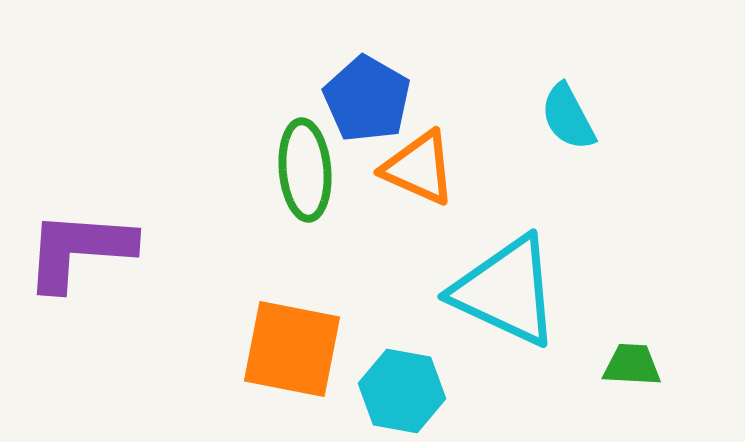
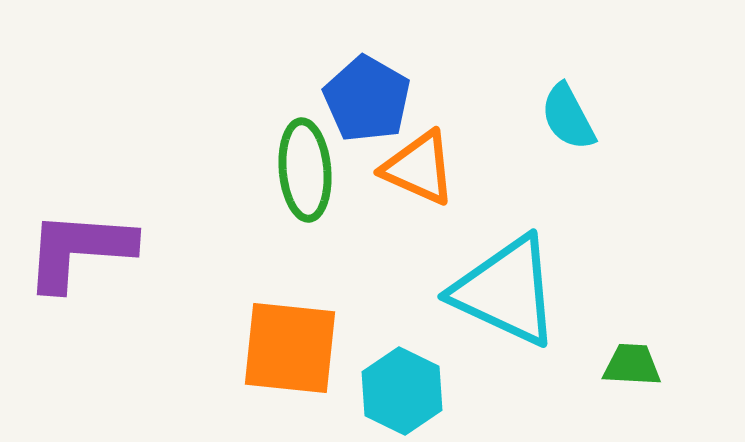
orange square: moved 2 px left, 1 px up; rotated 5 degrees counterclockwise
cyan hexagon: rotated 16 degrees clockwise
